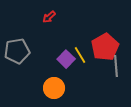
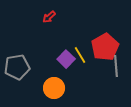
gray pentagon: moved 16 px down
